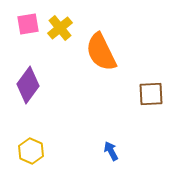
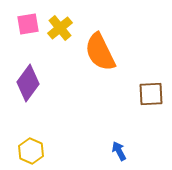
orange semicircle: moved 1 px left
purple diamond: moved 2 px up
blue arrow: moved 8 px right
